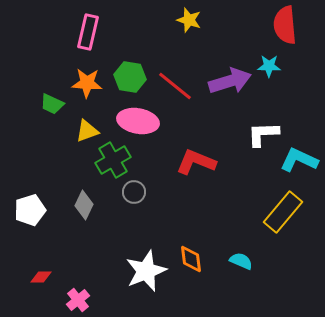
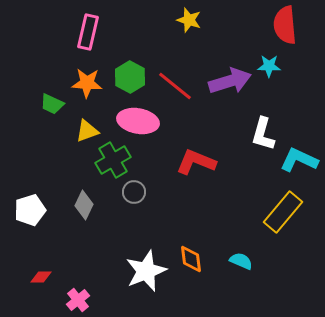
green hexagon: rotated 20 degrees clockwise
white L-shape: rotated 72 degrees counterclockwise
